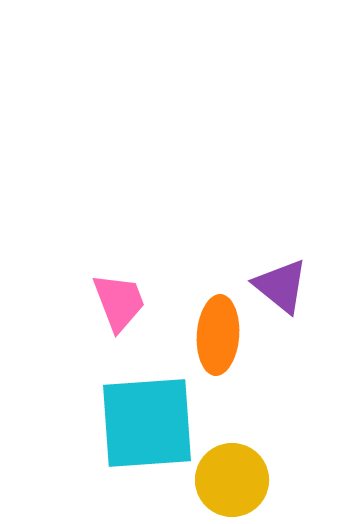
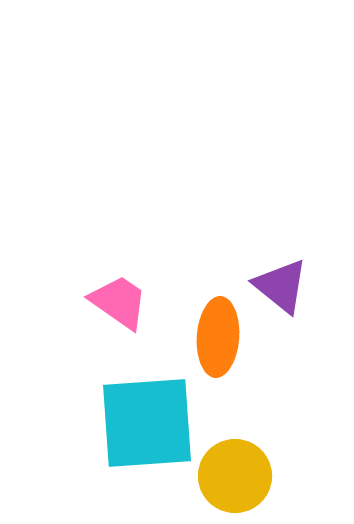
pink trapezoid: rotated 34 degrees counterclockwise
orange ellipse: moved 2 px down
yellow circle: moved 3 px right, 4 px up
